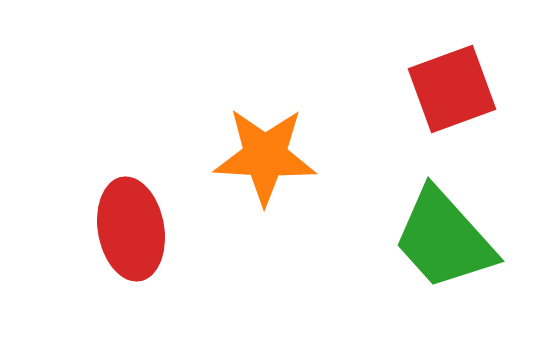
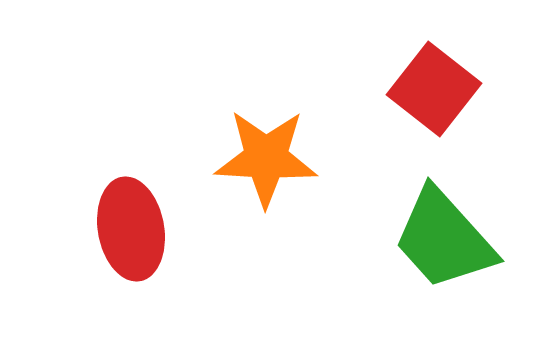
red square: moved 18 px left; rotated 32 degrees counterclockwise
orange star: moved 1 px right, 2 px down
